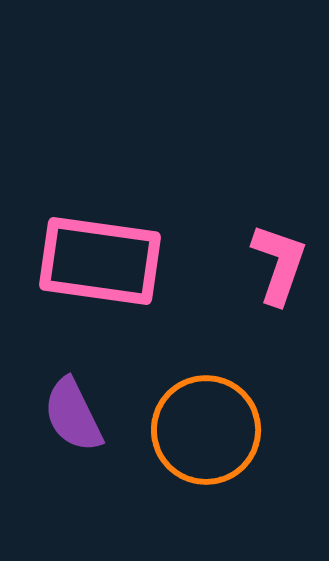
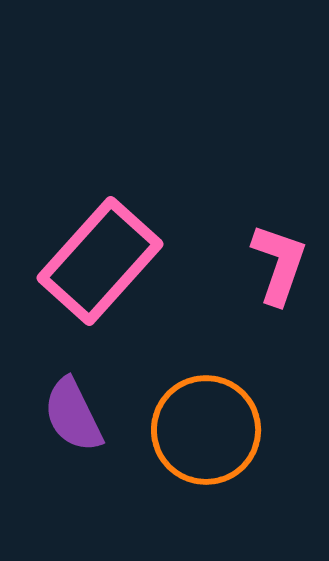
pink rectangle: rotated 56 degrees counterclockwise
